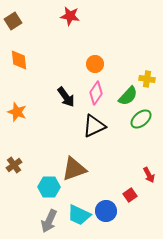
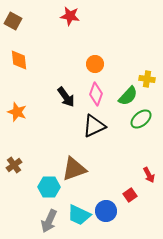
brown square: rotated 30 degrees counterclockwise
pink diamond: moved 1 px down; rotated 15 degrees counterclockwise
